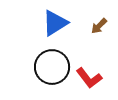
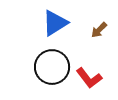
brown arrow: moved 4 px down
